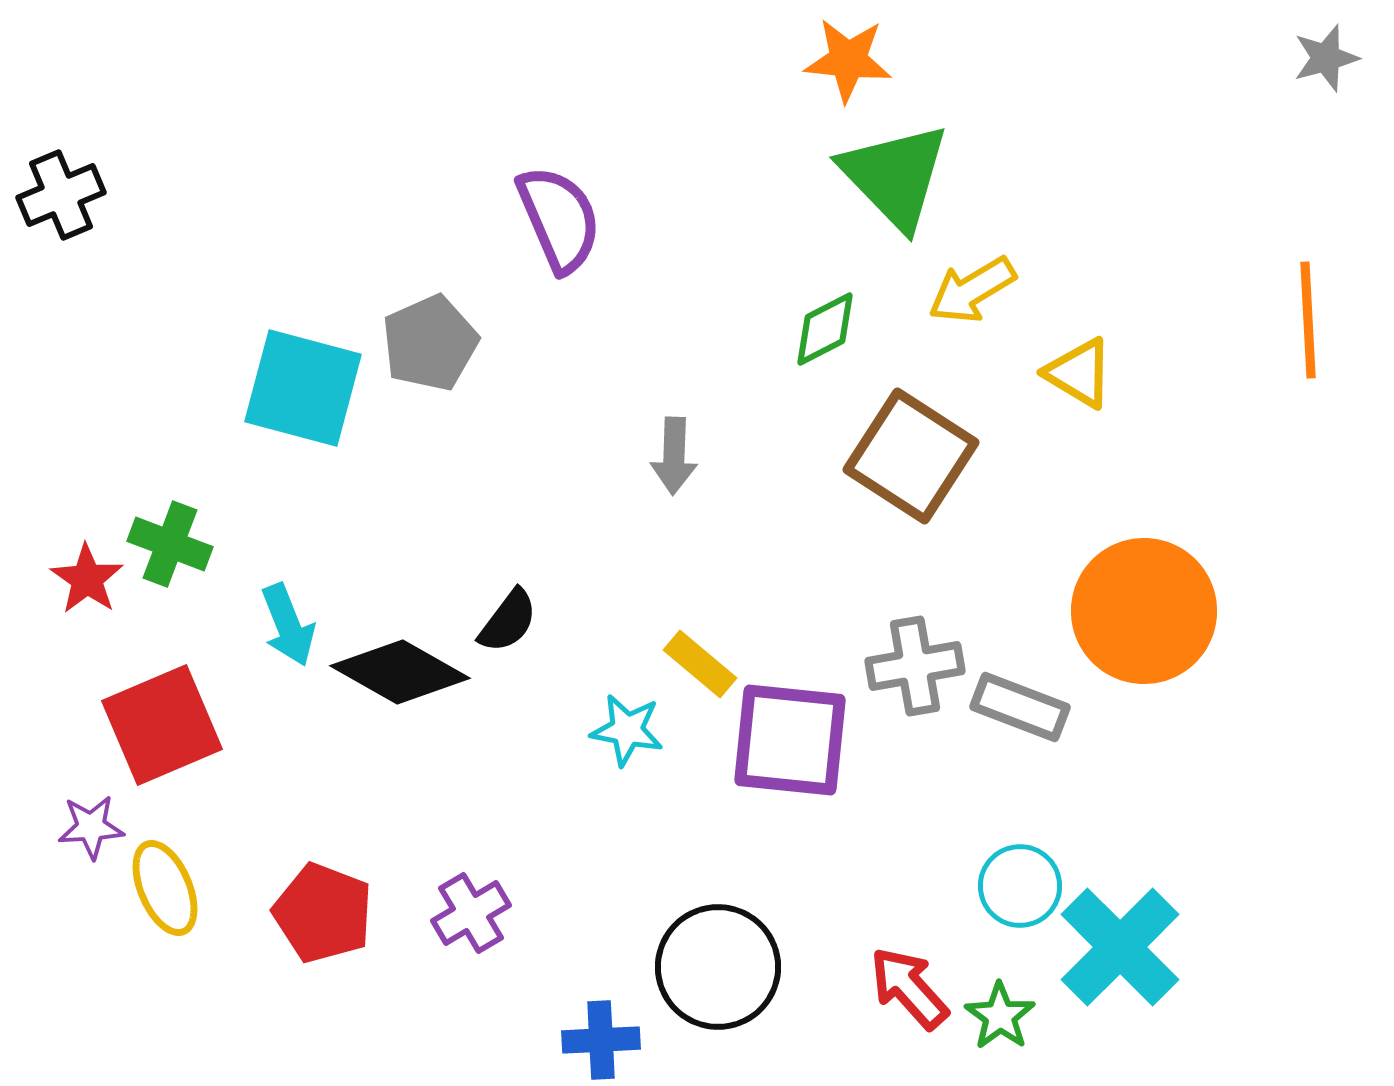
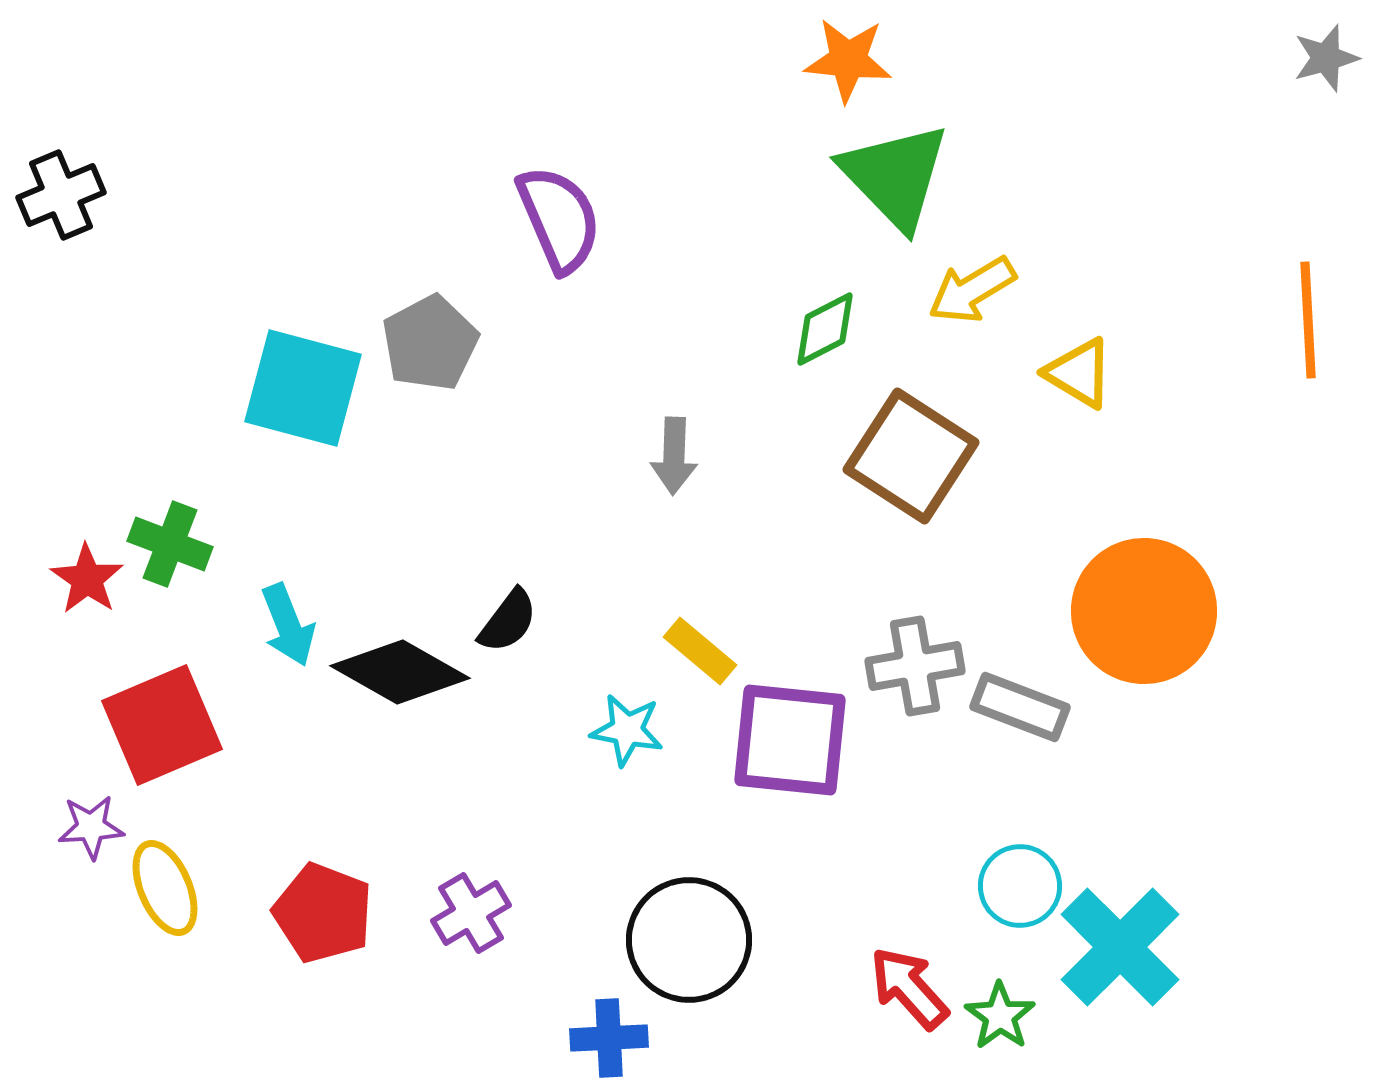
gray pentagon: rotated 4 degrees counterclockwise
yellow rectangle: moved 13 px up
black circle: moved 29 px left, 27 px up
blue cross: moved 8 px right, 2 px up
